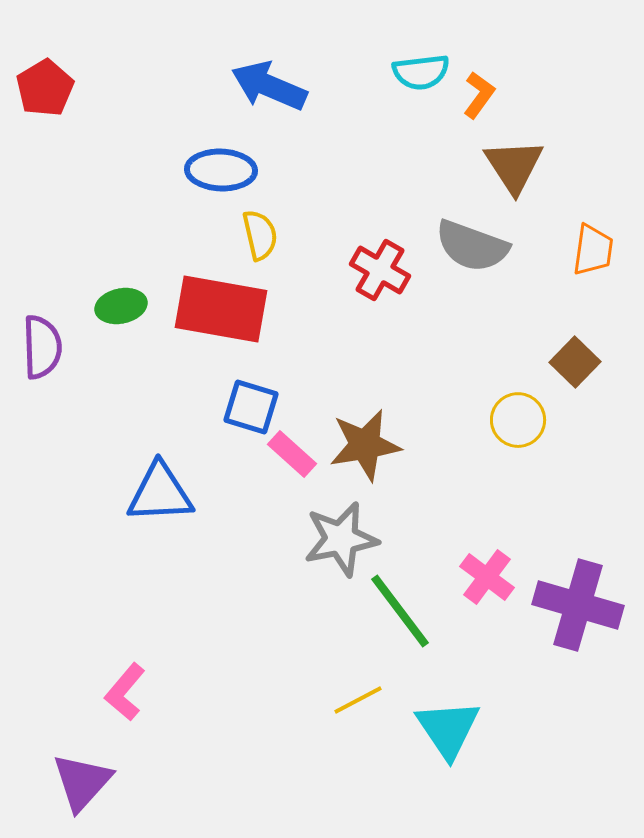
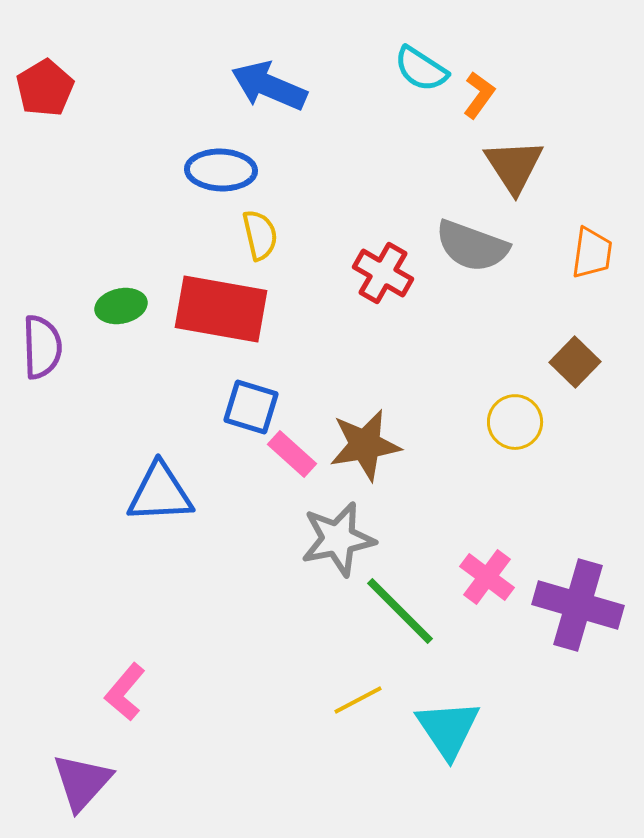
cyan semicircle: moved 3 px up; rotated 40 degrees clockwise
orange trapezoid: moved 1 px left, 3 px down
red cross: moved 3 px right, 3 px down
yellow circle: moved 3 px left, 2 px down
gray star: moved 3 px left
green line: rotated 8 degrees counterclockwise
